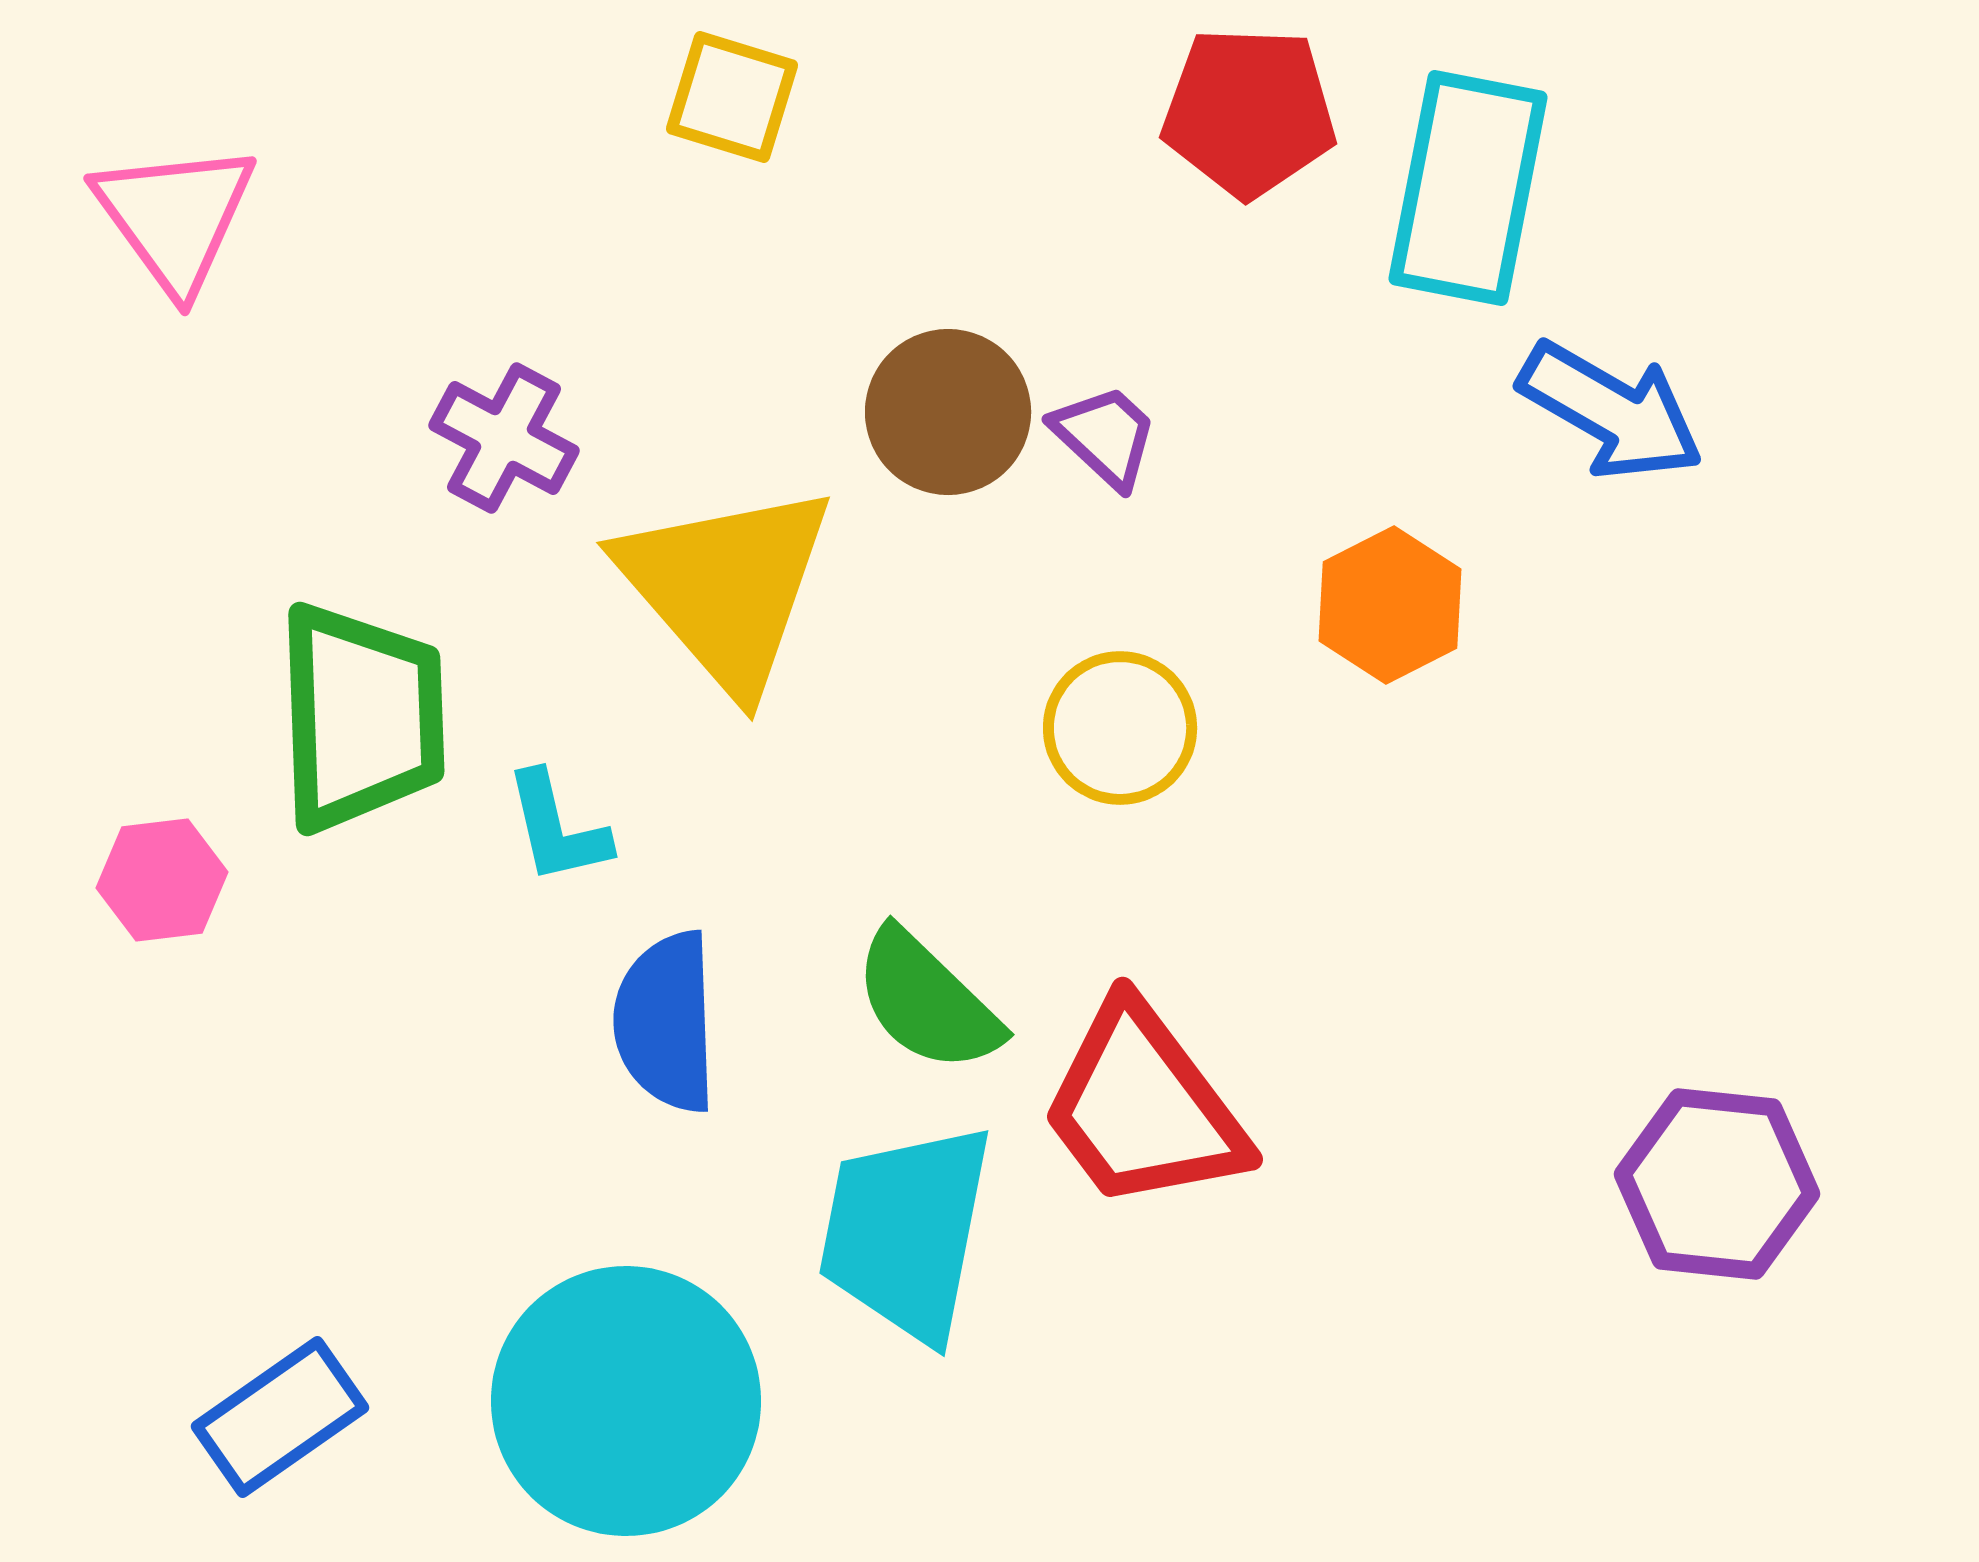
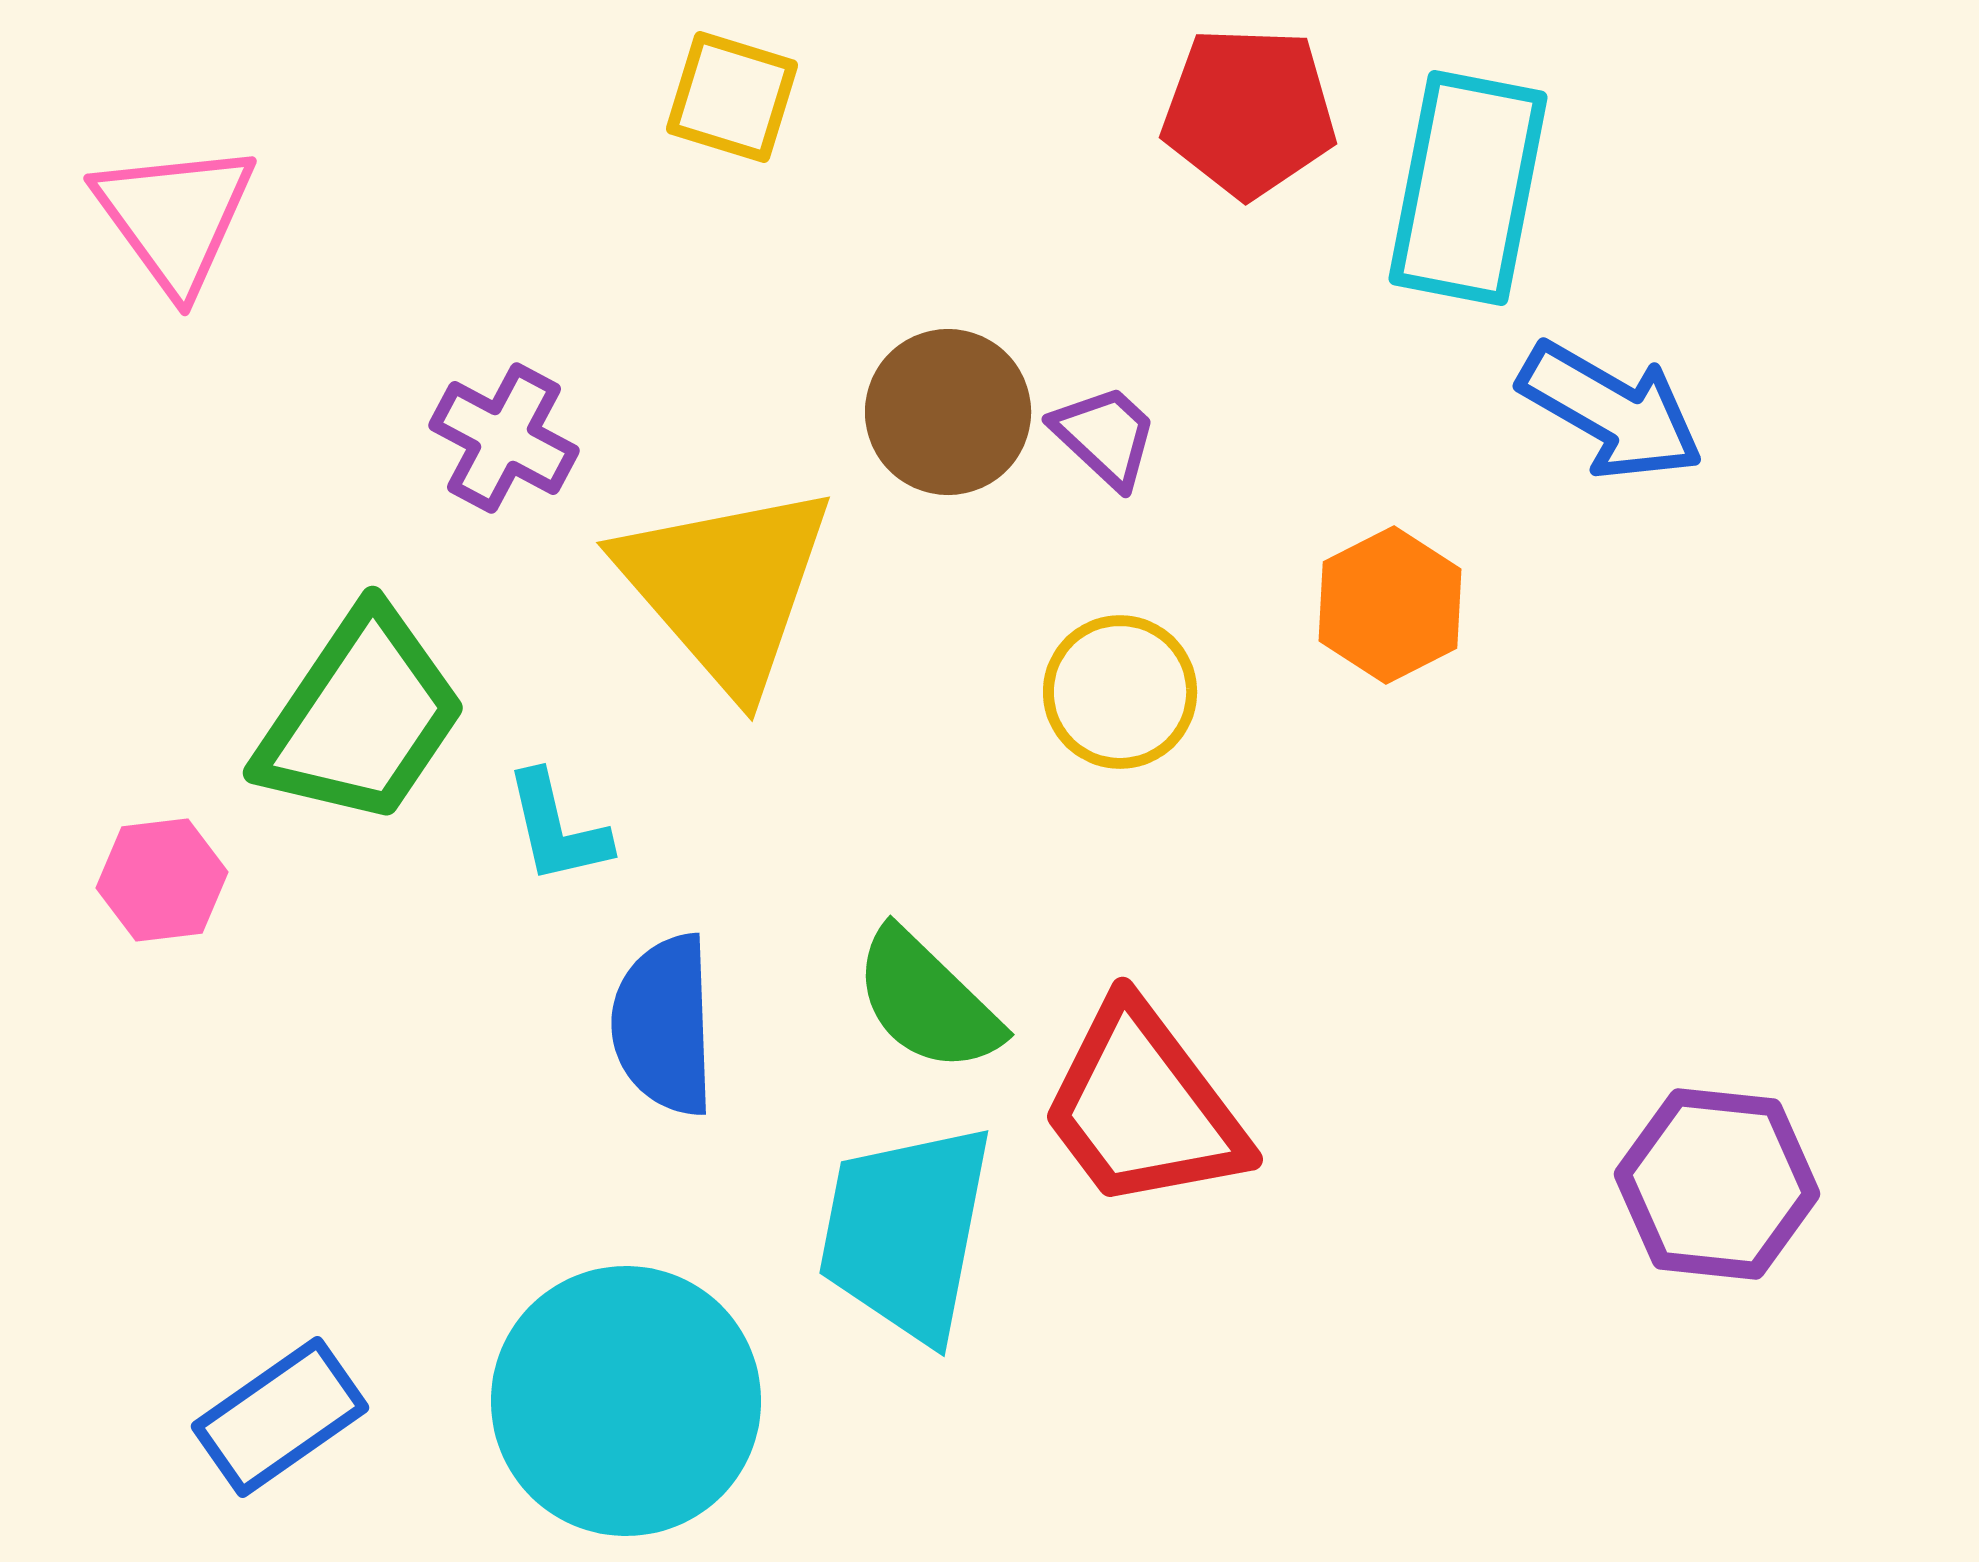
green trapezoid: rotated 36 degrees clockwise
yellow circle: moved 36 px up
blue semicircle: moved 2 px left, 3 px down
